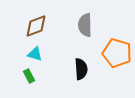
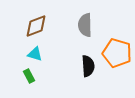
black semicircle: moved 7 px right, 3 px up
